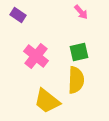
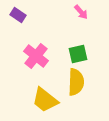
green square: moved 1 px left, 2 px down
yellow semicircle: moved 2 px down
yellow trapezoid: moved 2 px left, 1 px up
